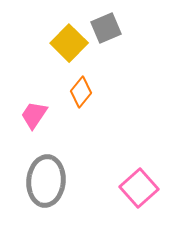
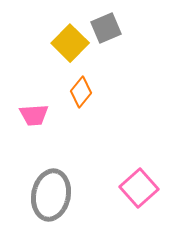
yellow square: moved 1 px right
pink trapezoid: rotated 128 degrees counterclockwise
gray ellipse: moved 5 px right, 14 px down; rotated 6 degrees clockwise
